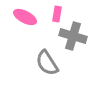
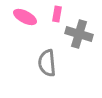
gray cross: moved 6 px right, 2 px up
gray semicircle: rotated 28 degrees clockwise
